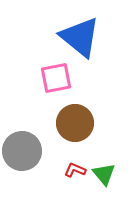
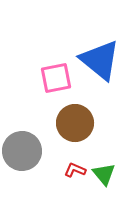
blue triangle: moved 20 px right, 23 px down
